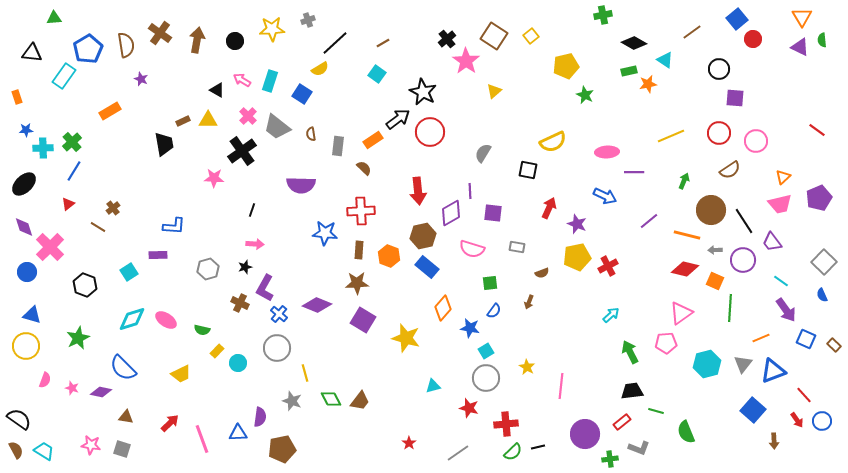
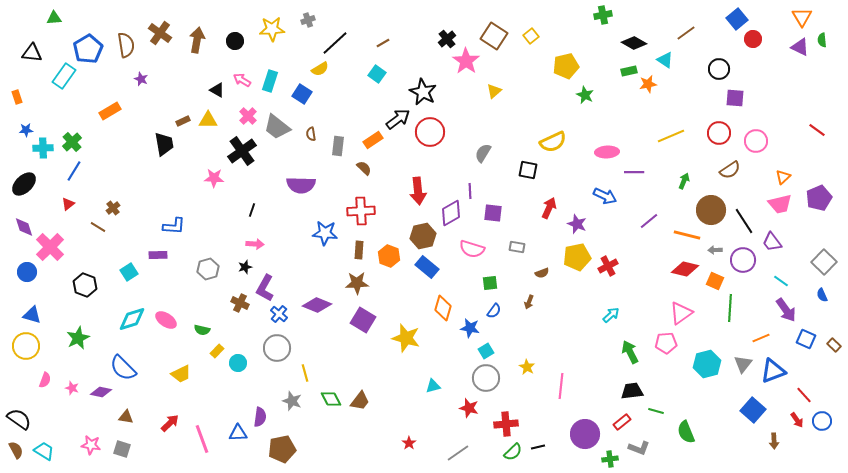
brown line at (692, 32): moved 6 px left, 1 px down
orange diamond at (443, 308): rotated 25 degrees counterclockwise
